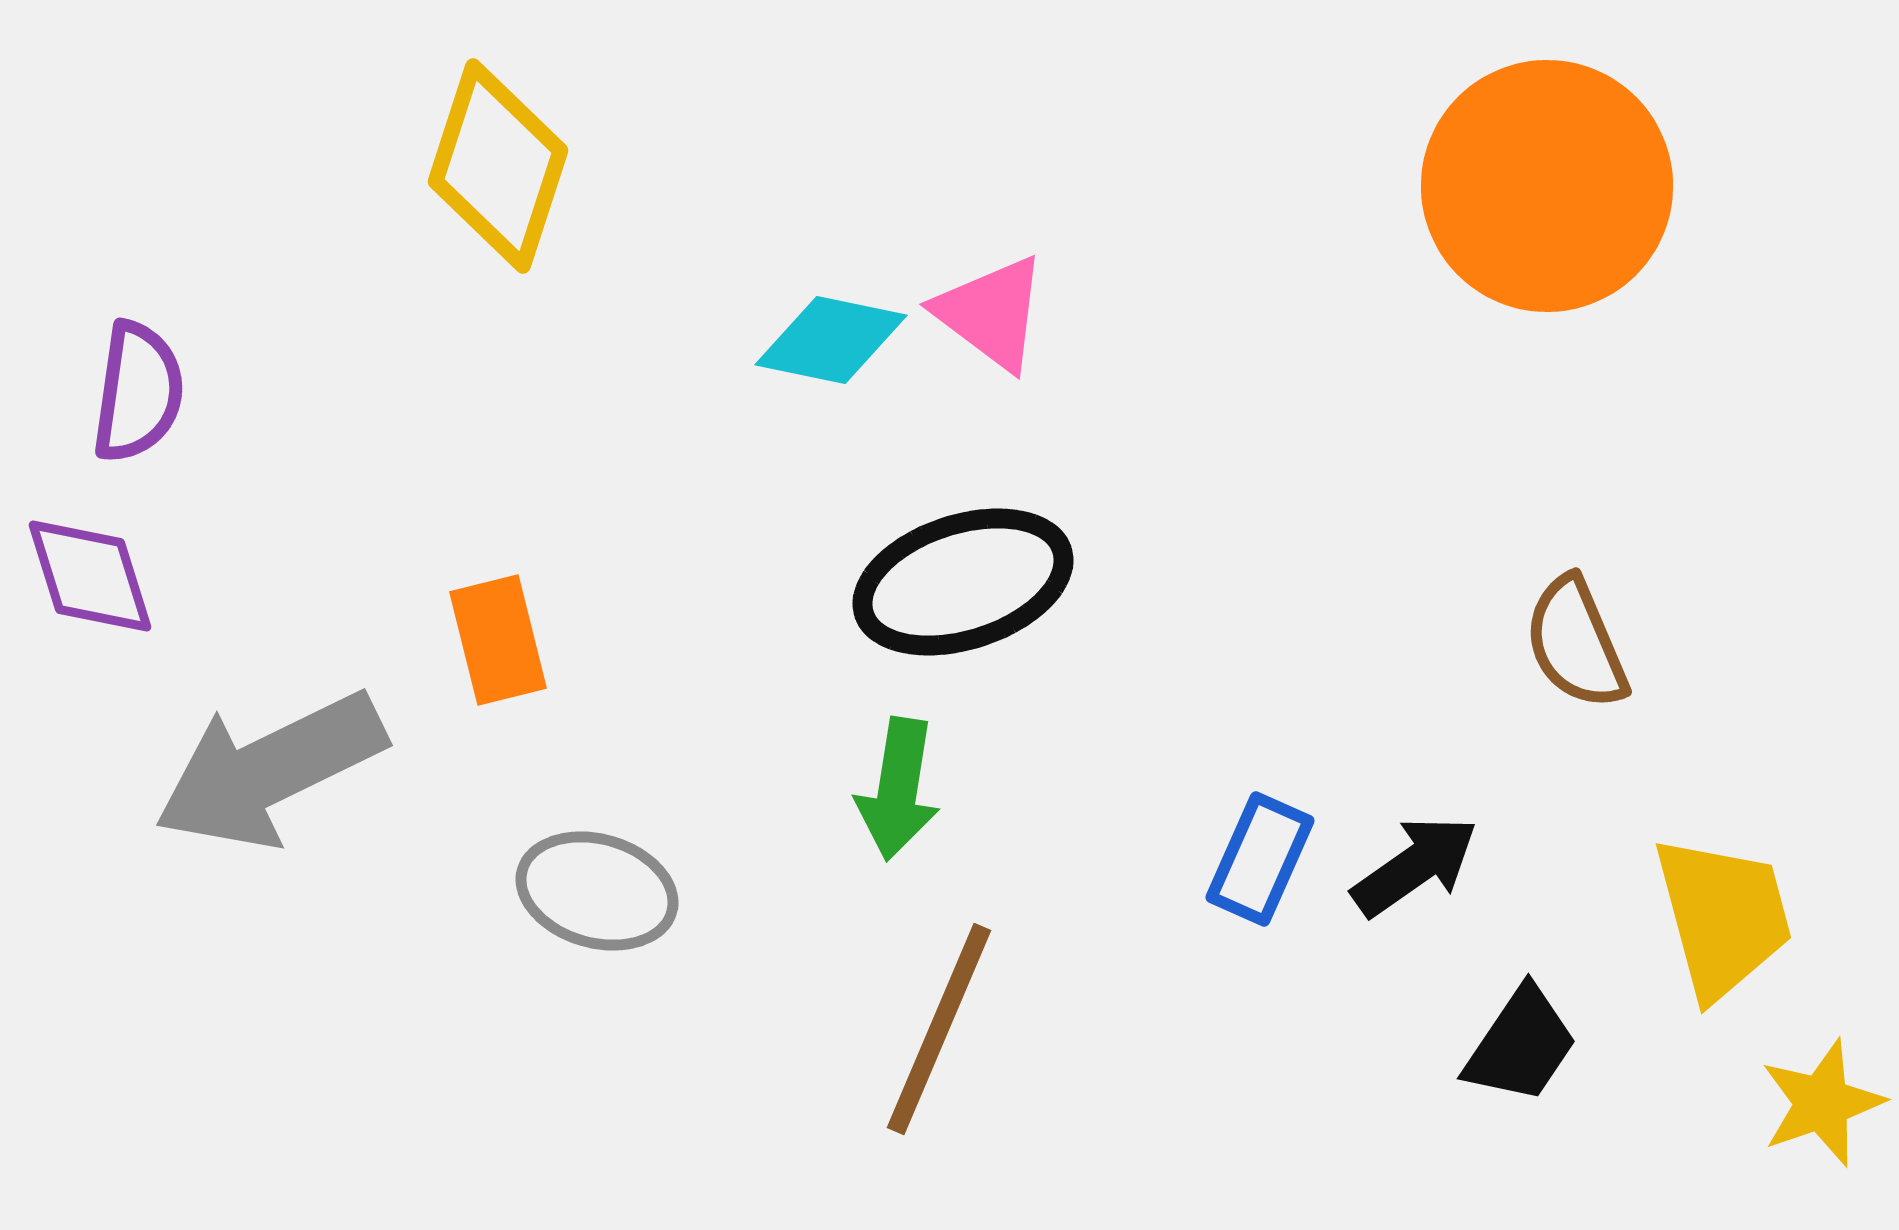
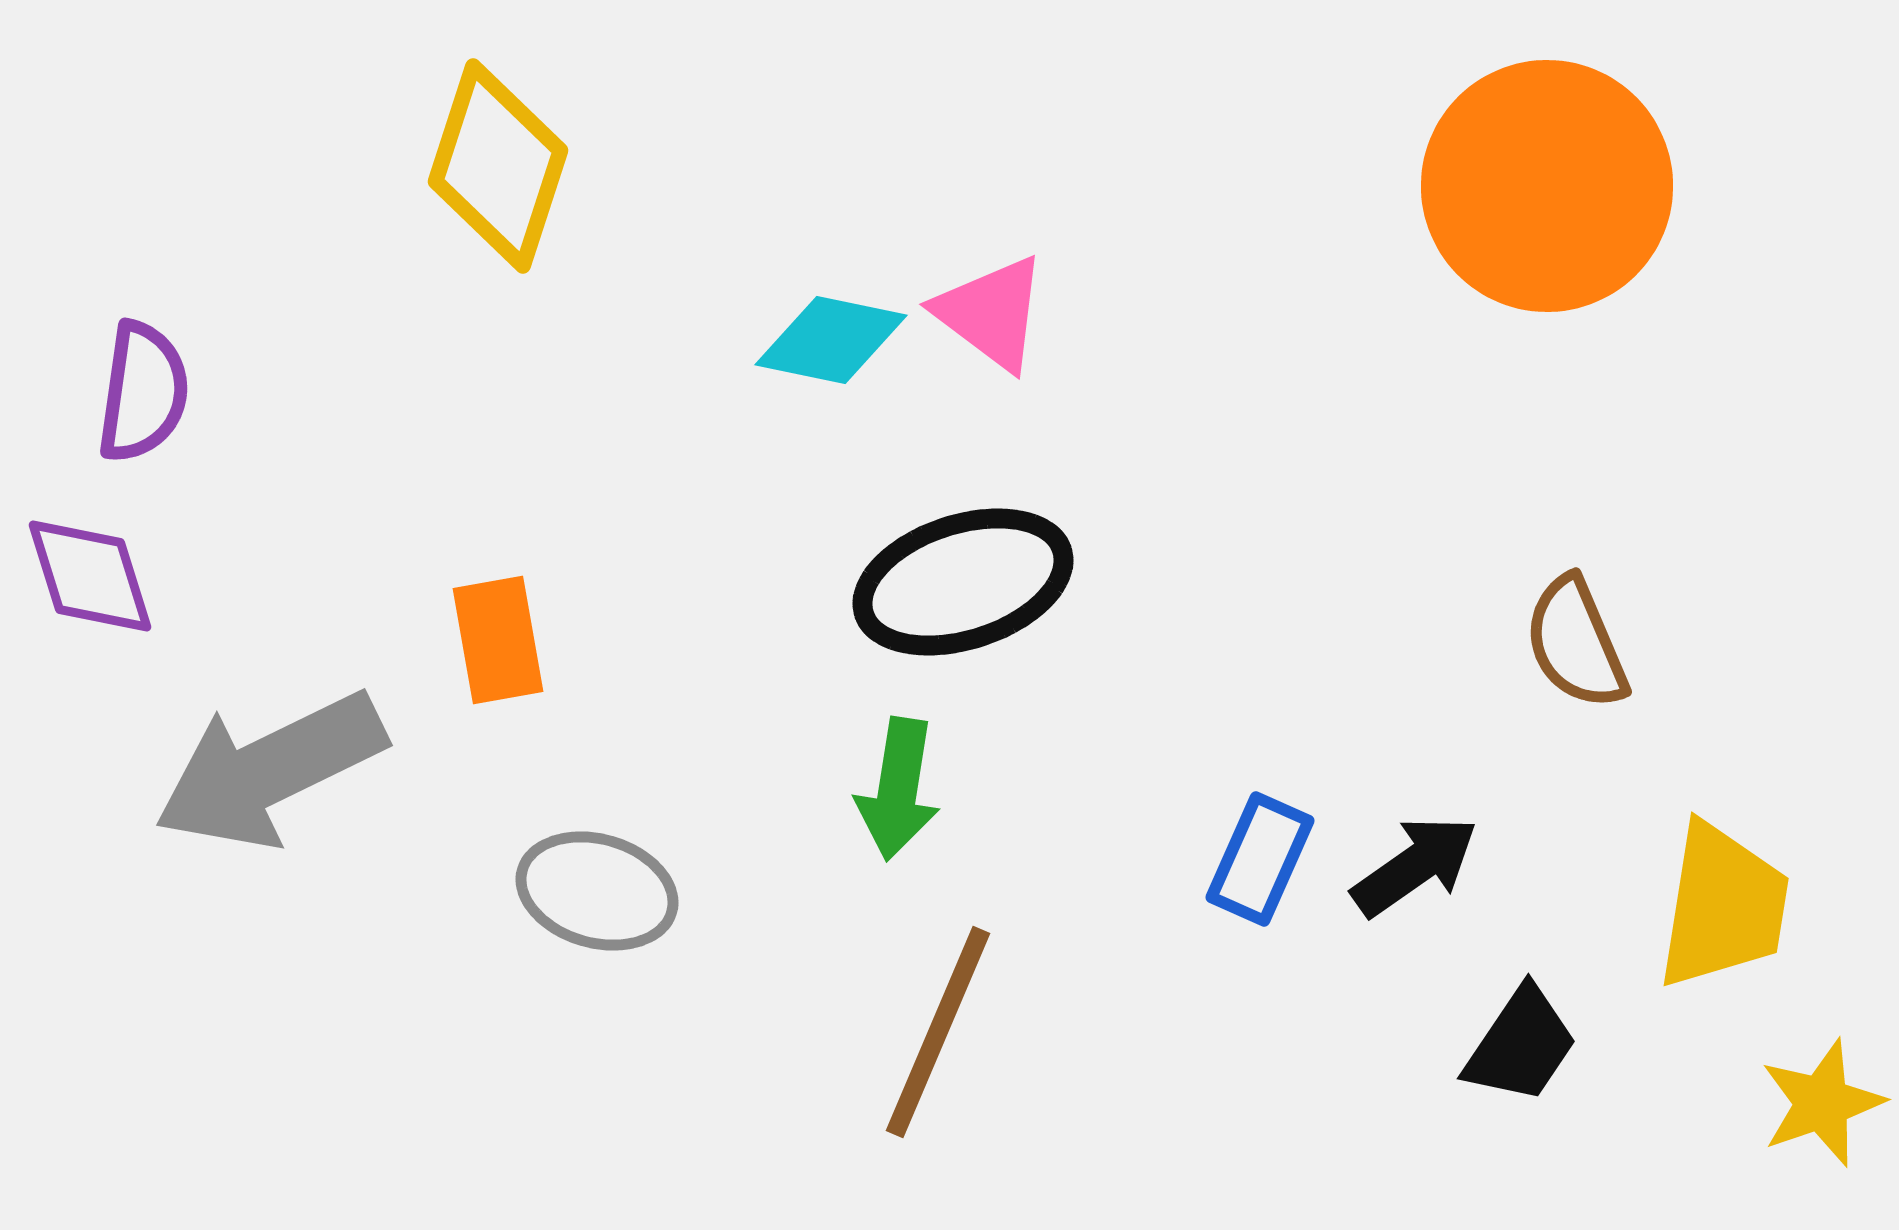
purple semicircle: moved 5 px right
orange rectangle: rotated 4 degrees clockwise
yellow trapezoid: moved 11 px up; rotated 24 degrees clockwise
brown line: moved 1 px left, 3 px down
